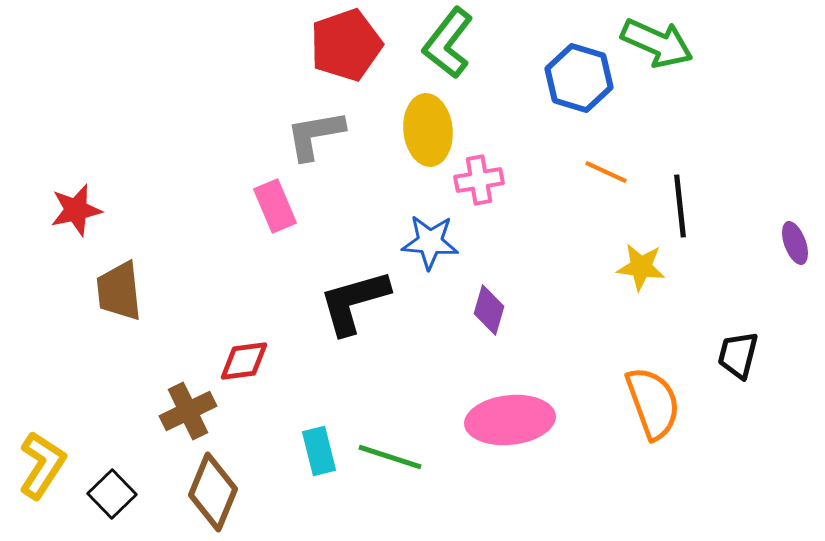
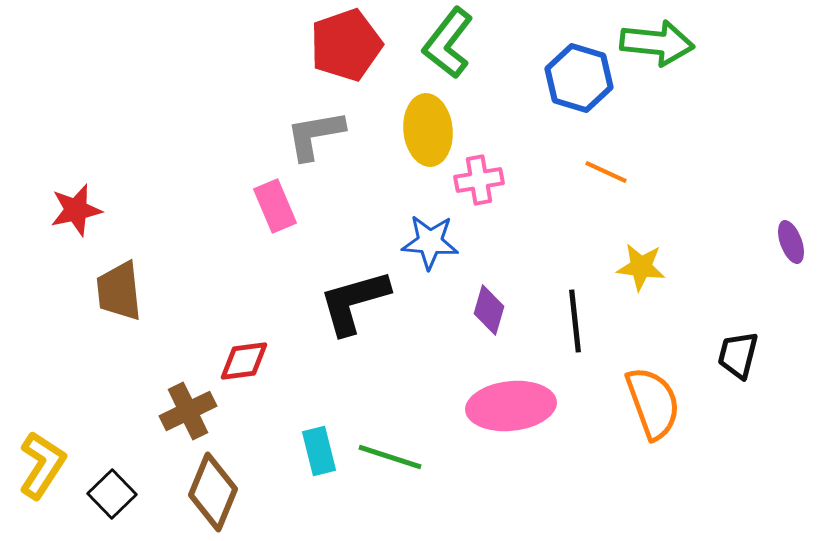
green arrow: rotated 18 degrees counterclockwise
black line: moved 105 px left, 115 px down
purple ellipse: moved 4 px left, 1 px up
pink ellipse: moved 1 px right, 14 px up
